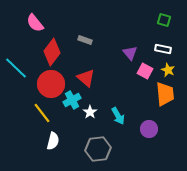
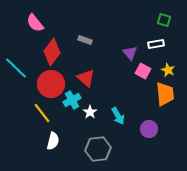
white rectangle: moved 7 px left, 5 px up; rotated 21 degrees counterclockwise
pink square: moved 2 px left
